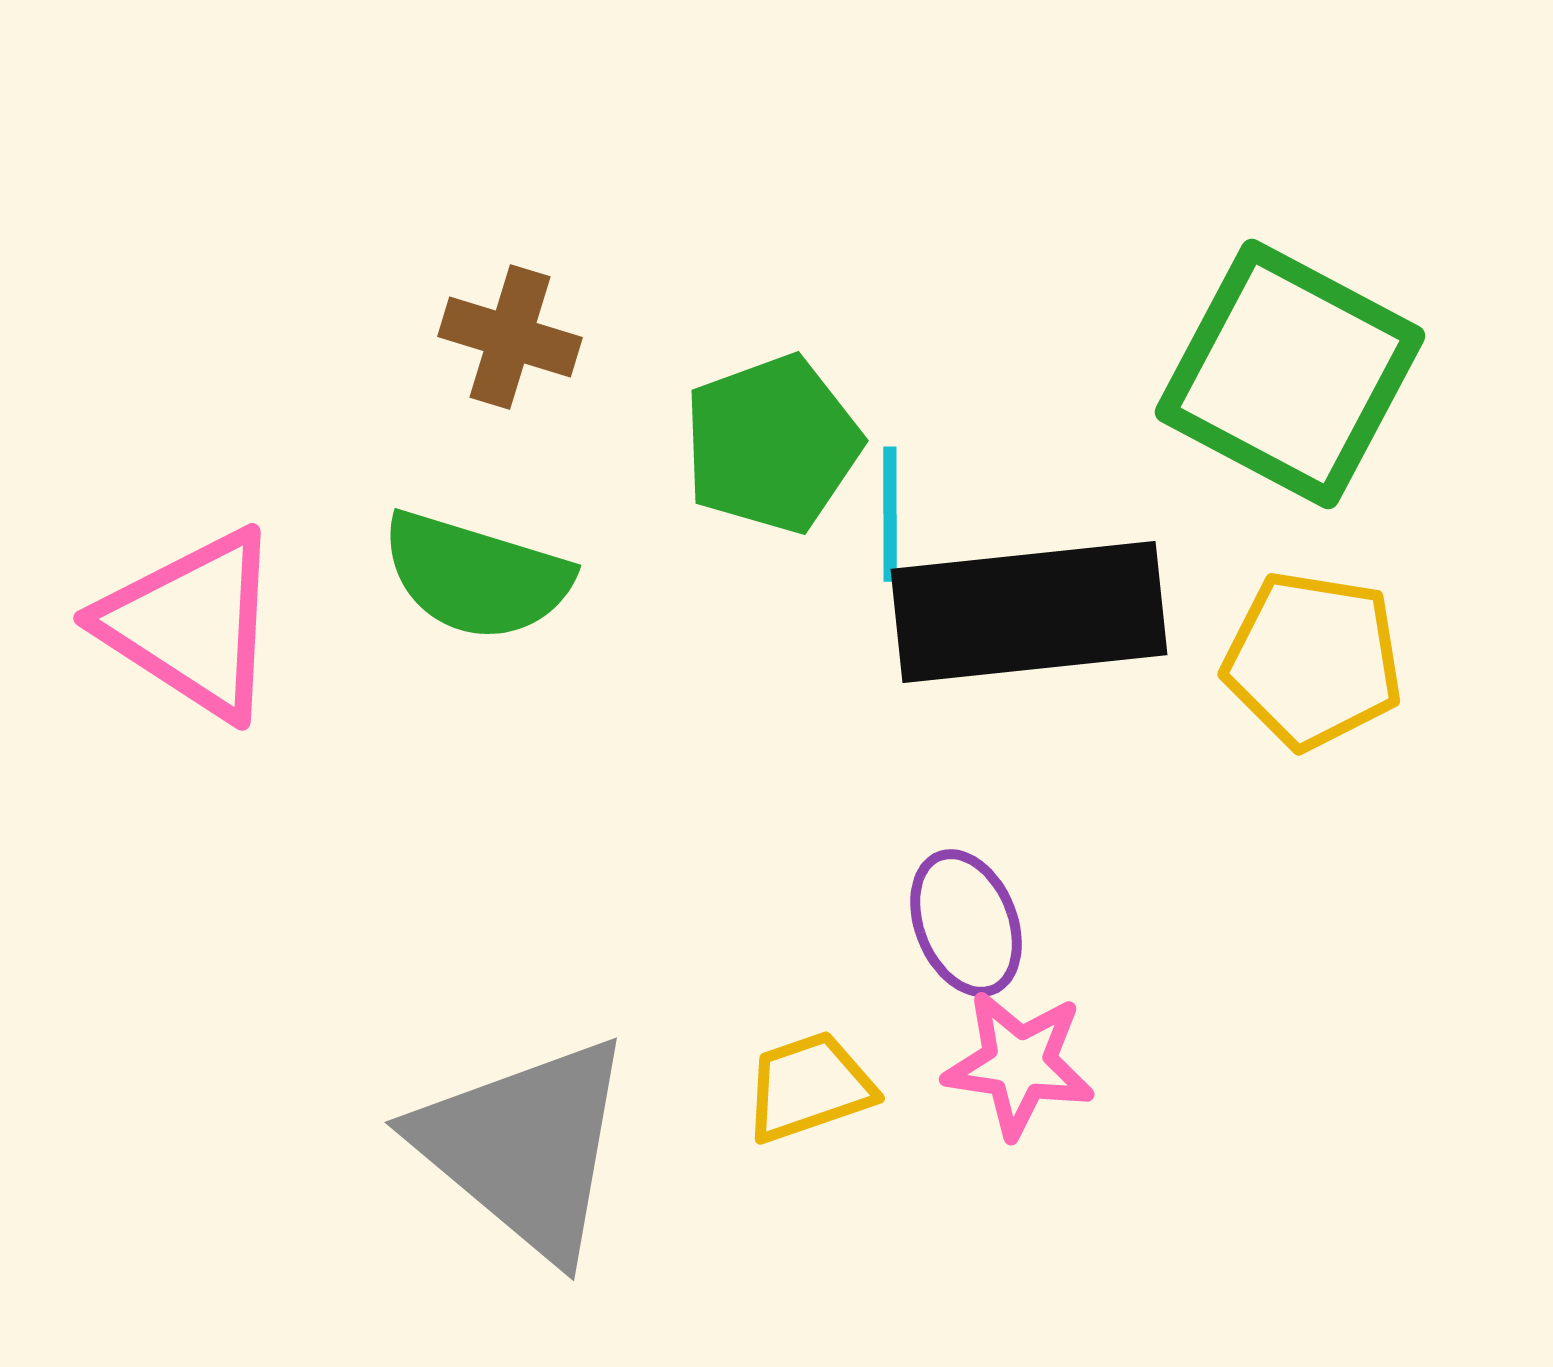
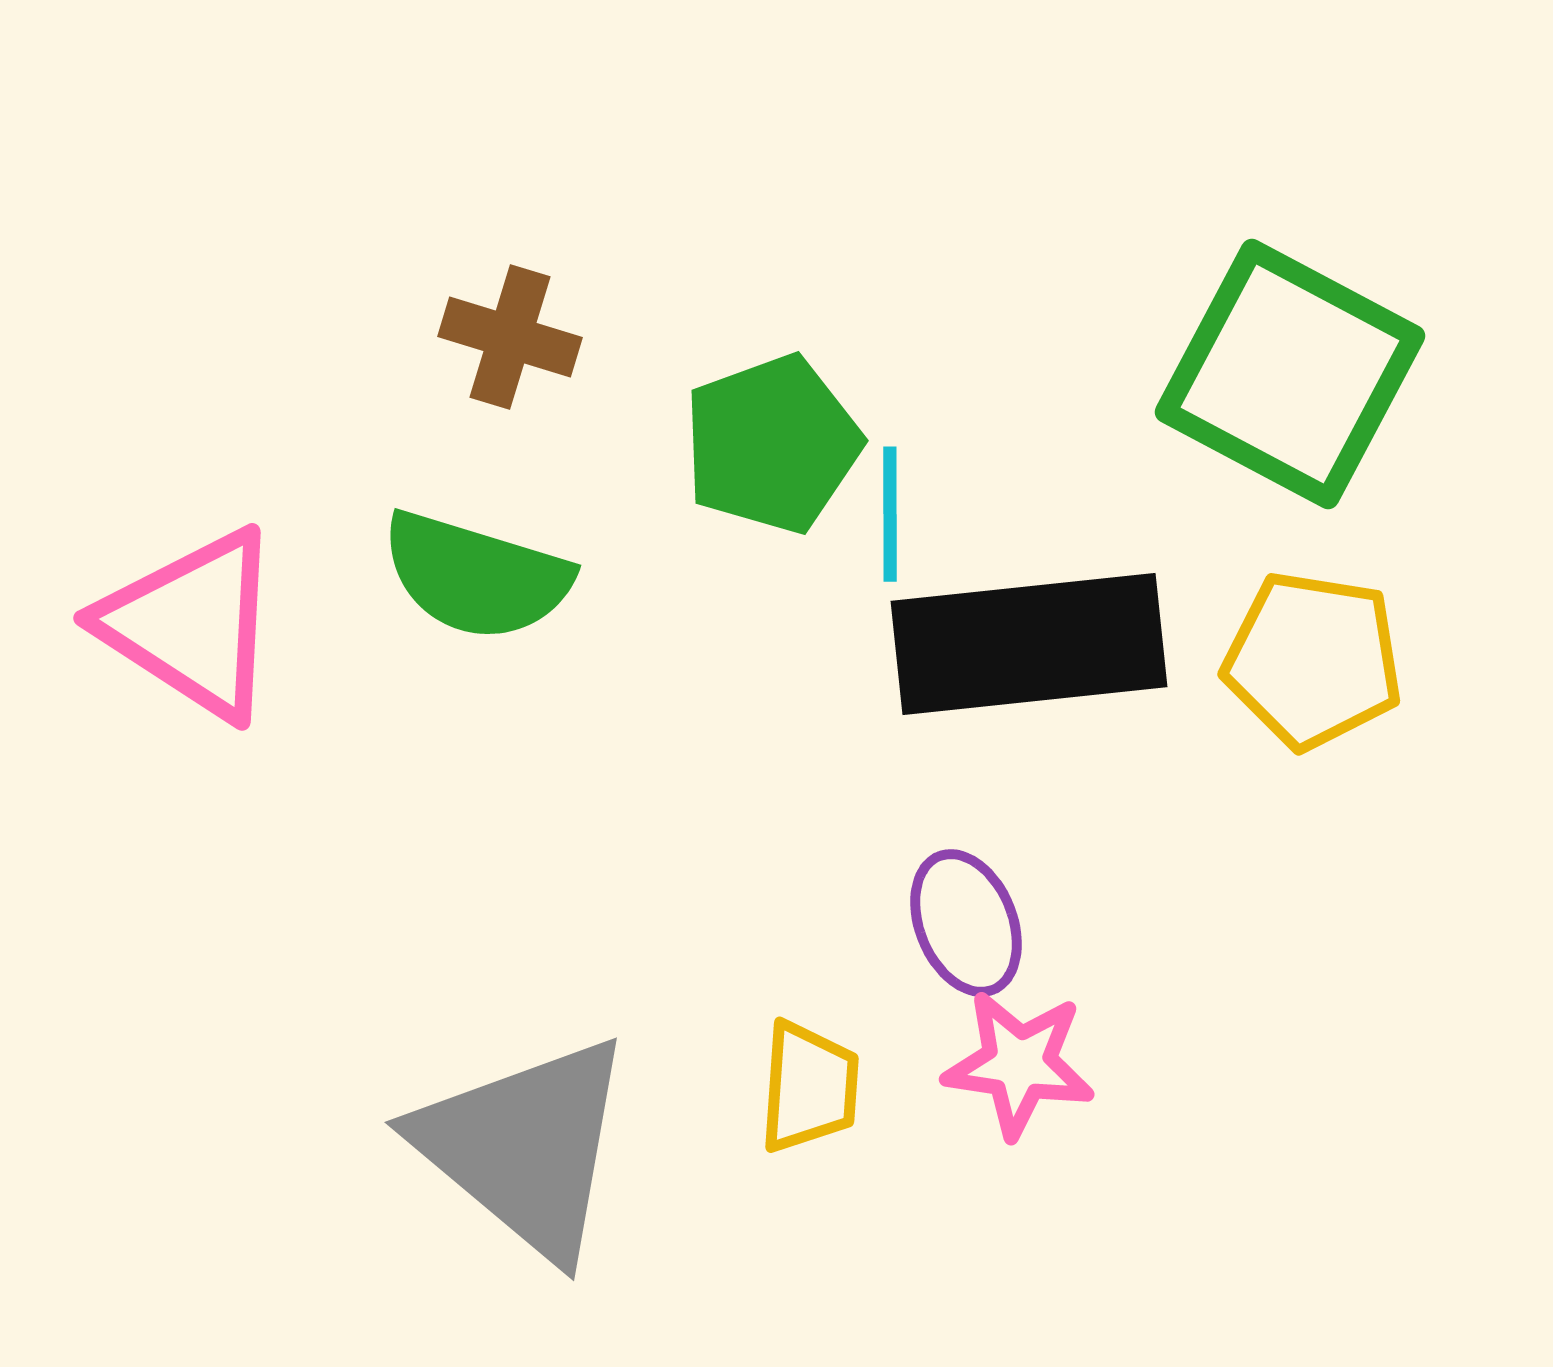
black rectangle: moved 32 px down
yellow trapezoid: rotated 113 degrees clockwise
